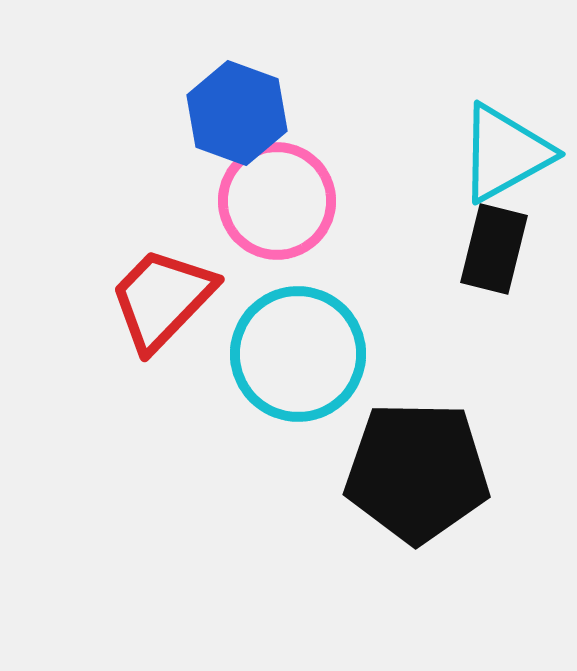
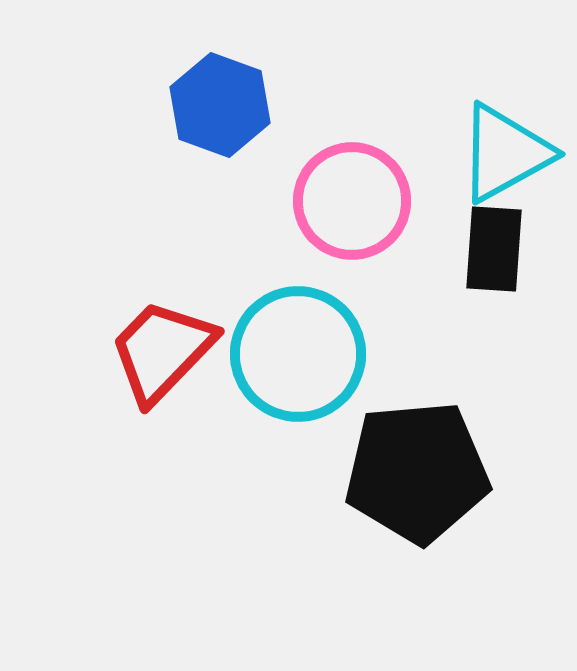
blue hexagon: moved 17 px left, 8 px up
pink circle: moved 75 px right
black rectangle: rotated 10 degrees counterclockwise
red trapezoid: moved 52 px down
black pentagon: rotated 6 degrees counterclockwise
